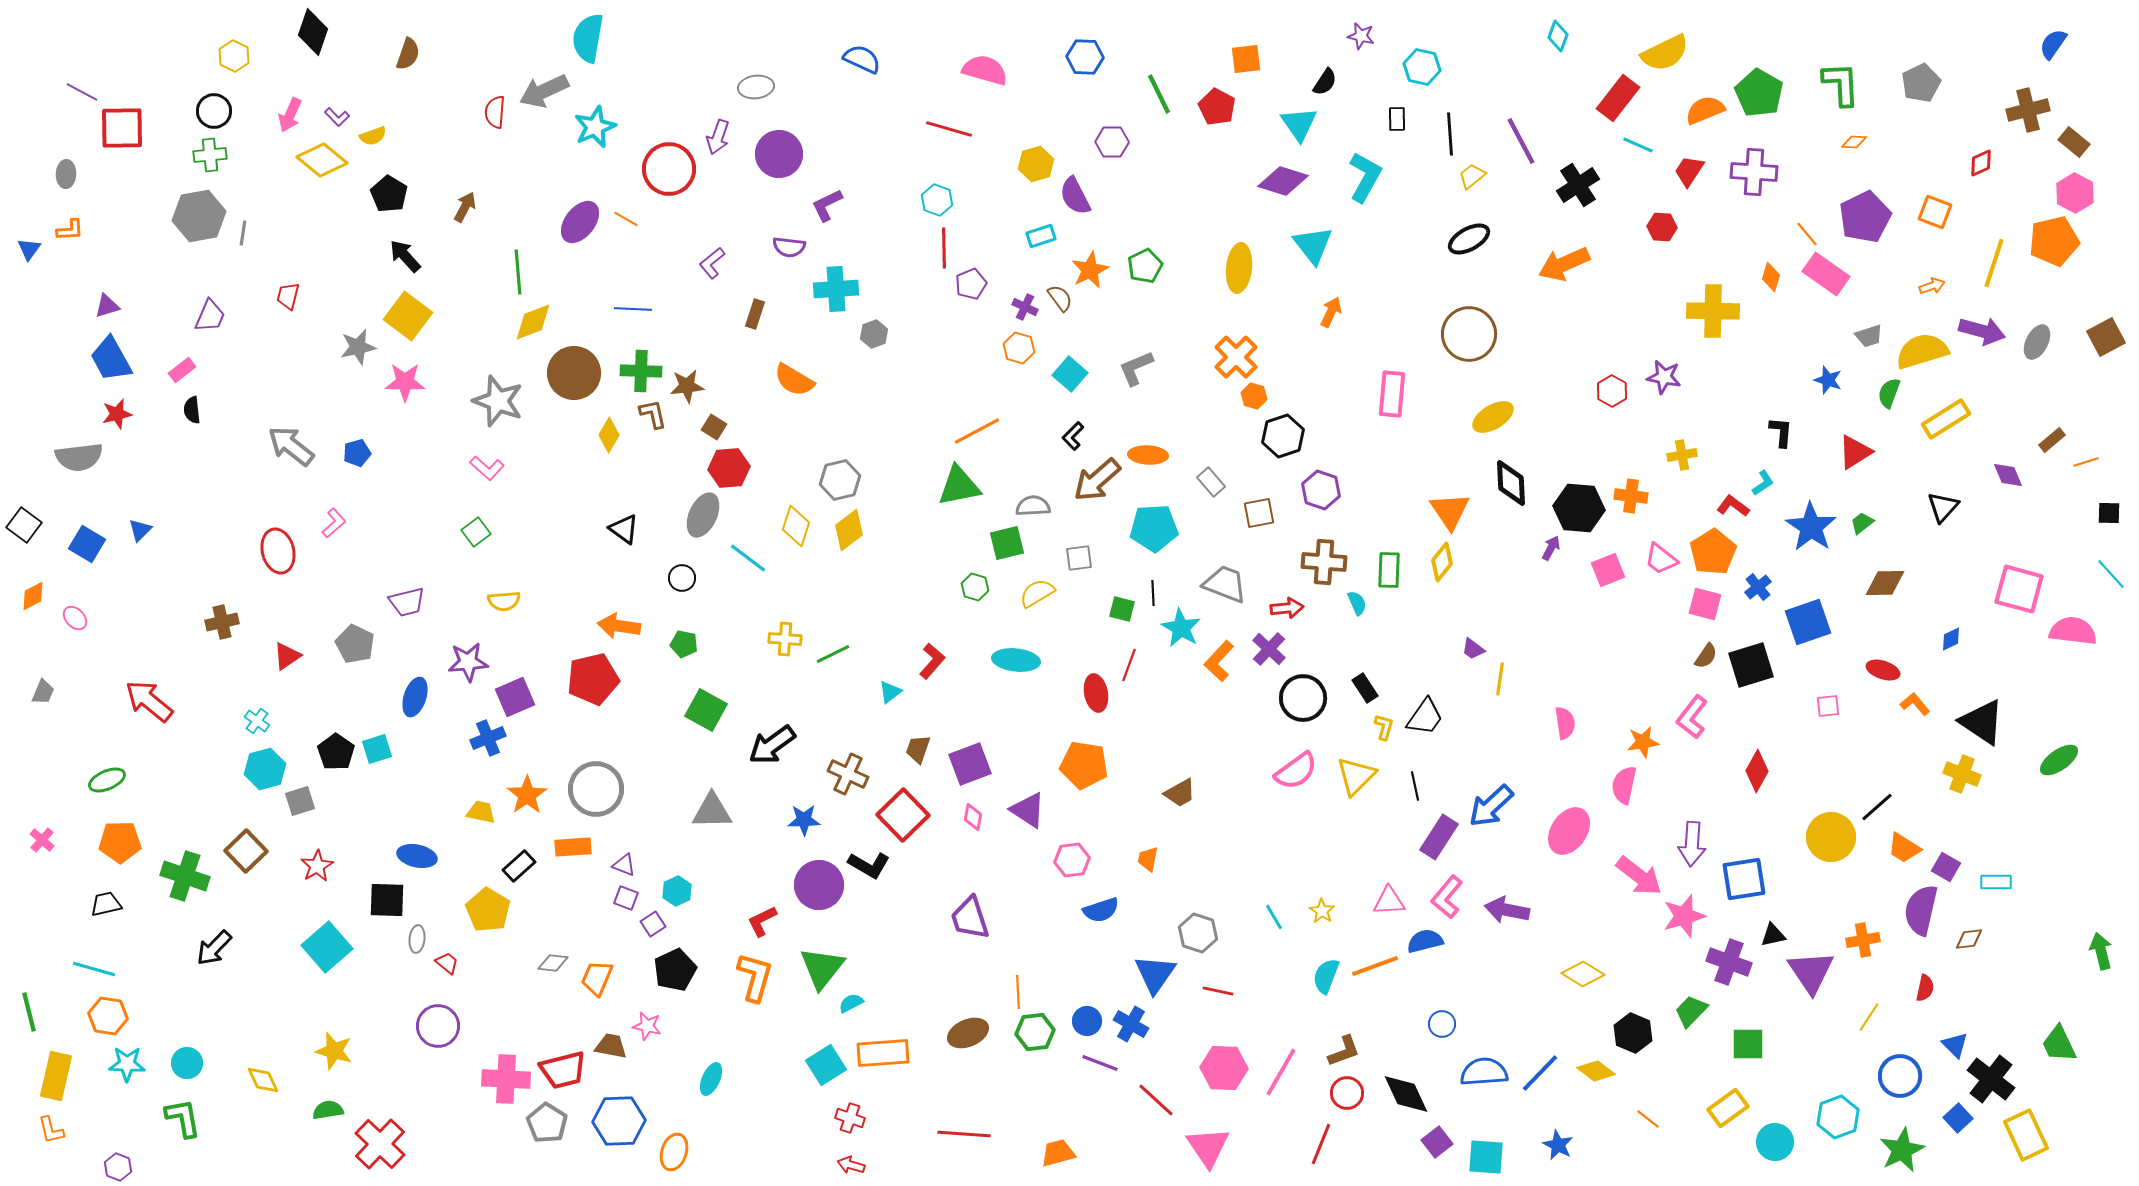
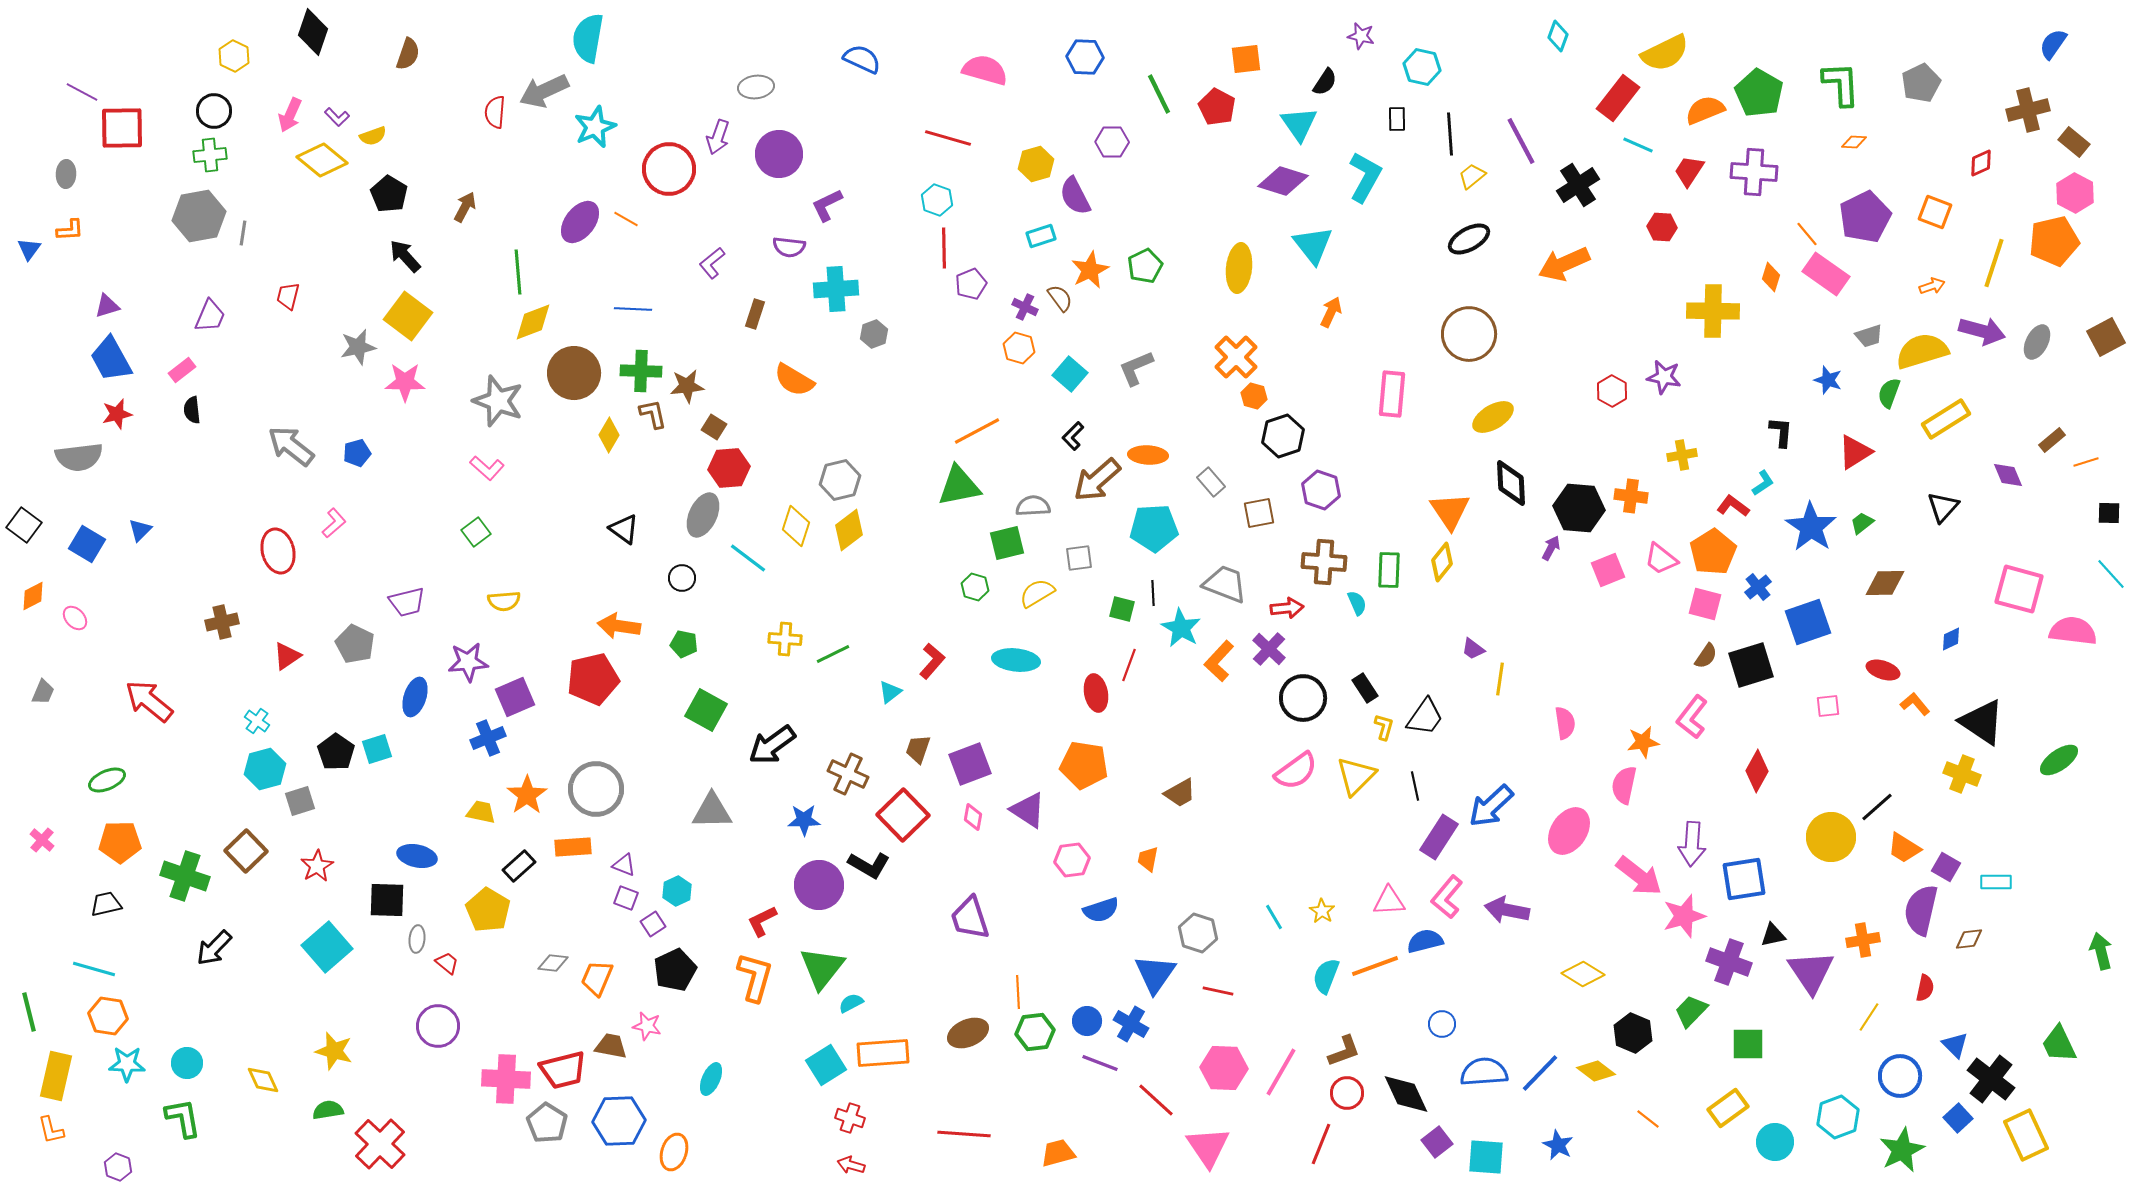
red line at (949, 129): moved 1 px left, 9 px down
